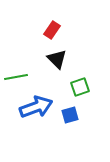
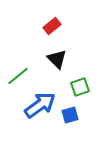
red rectangle: moved 4 px up; rotated 18 degrees clockwise
green line: moved 2 px right, 1 px up; rotated 30 degrees counterclockwise
blue arrow: moved 4 px right, 2 px up; rotated 16 degrees counterclockwise
